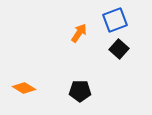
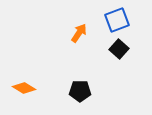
blue square: moved 2 px right
